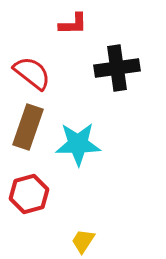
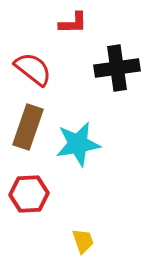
red L-shape: moved 1 px up
red semicircle: moved 1 px right, 4 px up
cyan star: rotated 9 degrees counterclockwise
red hexagon: rotated 12 degrees clockwise
yellow trapezoid: rotated 128 degrees clockwise
